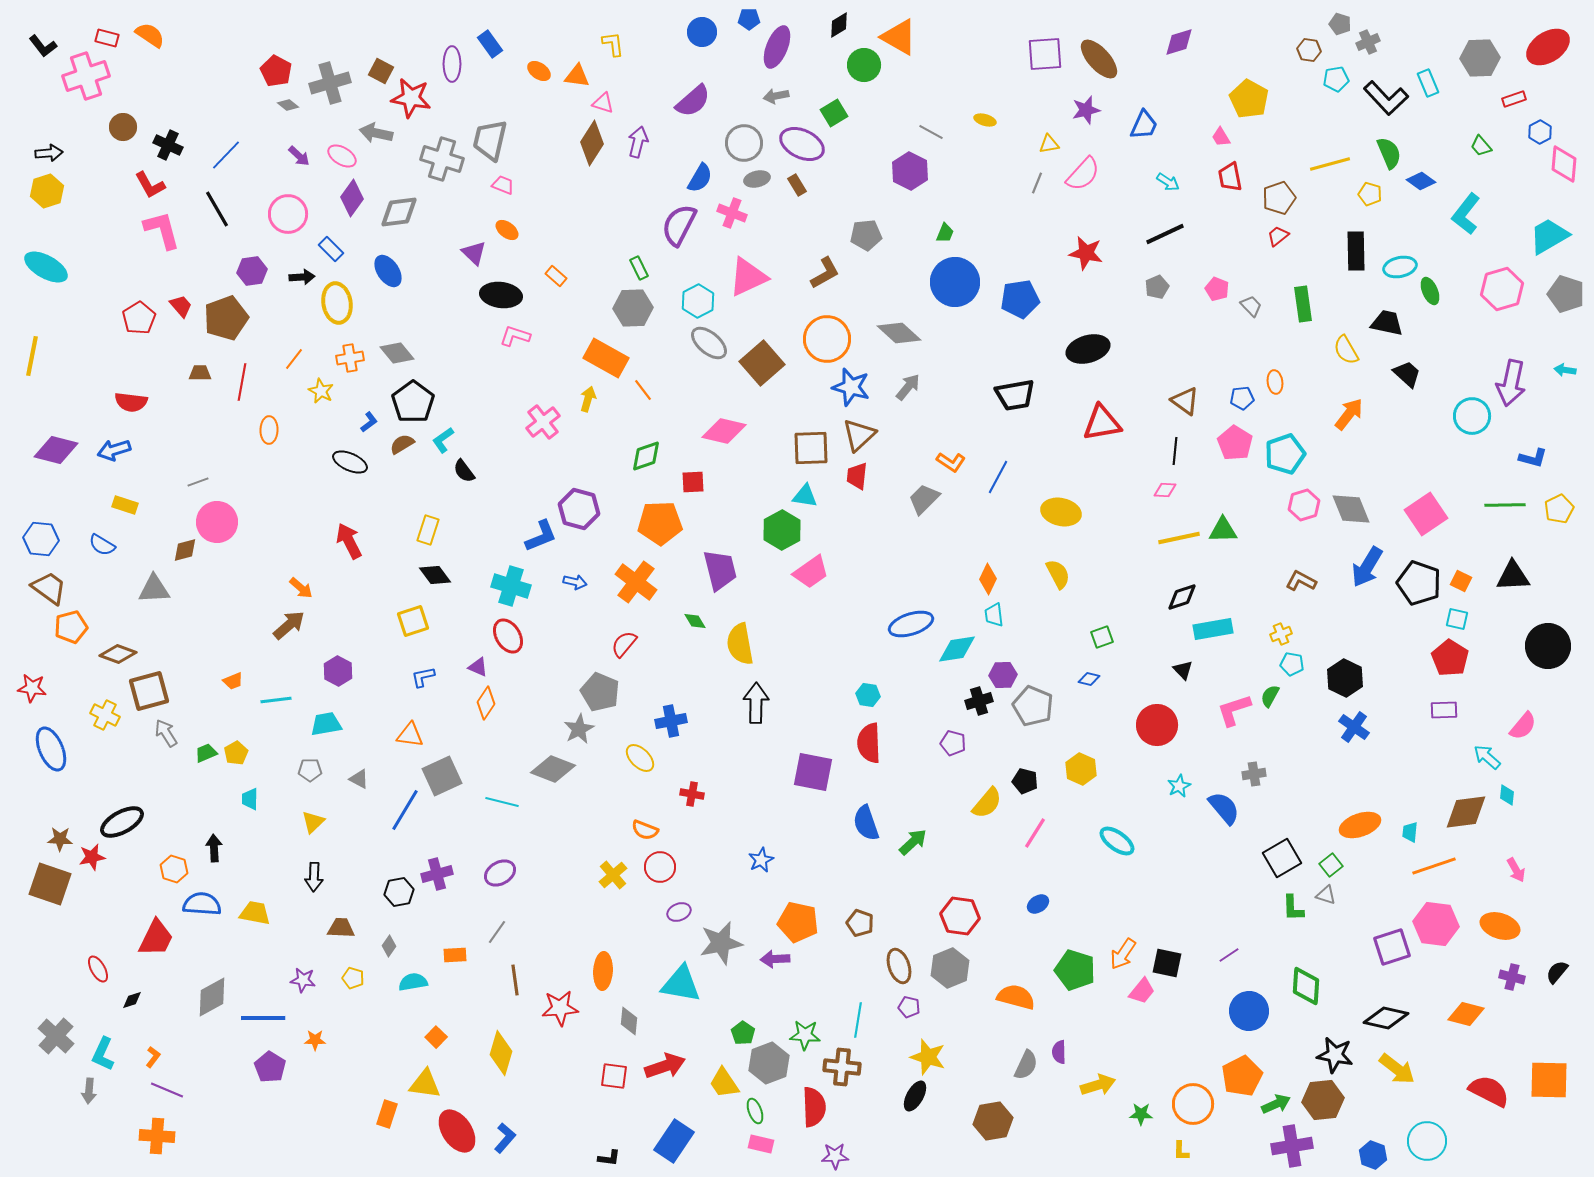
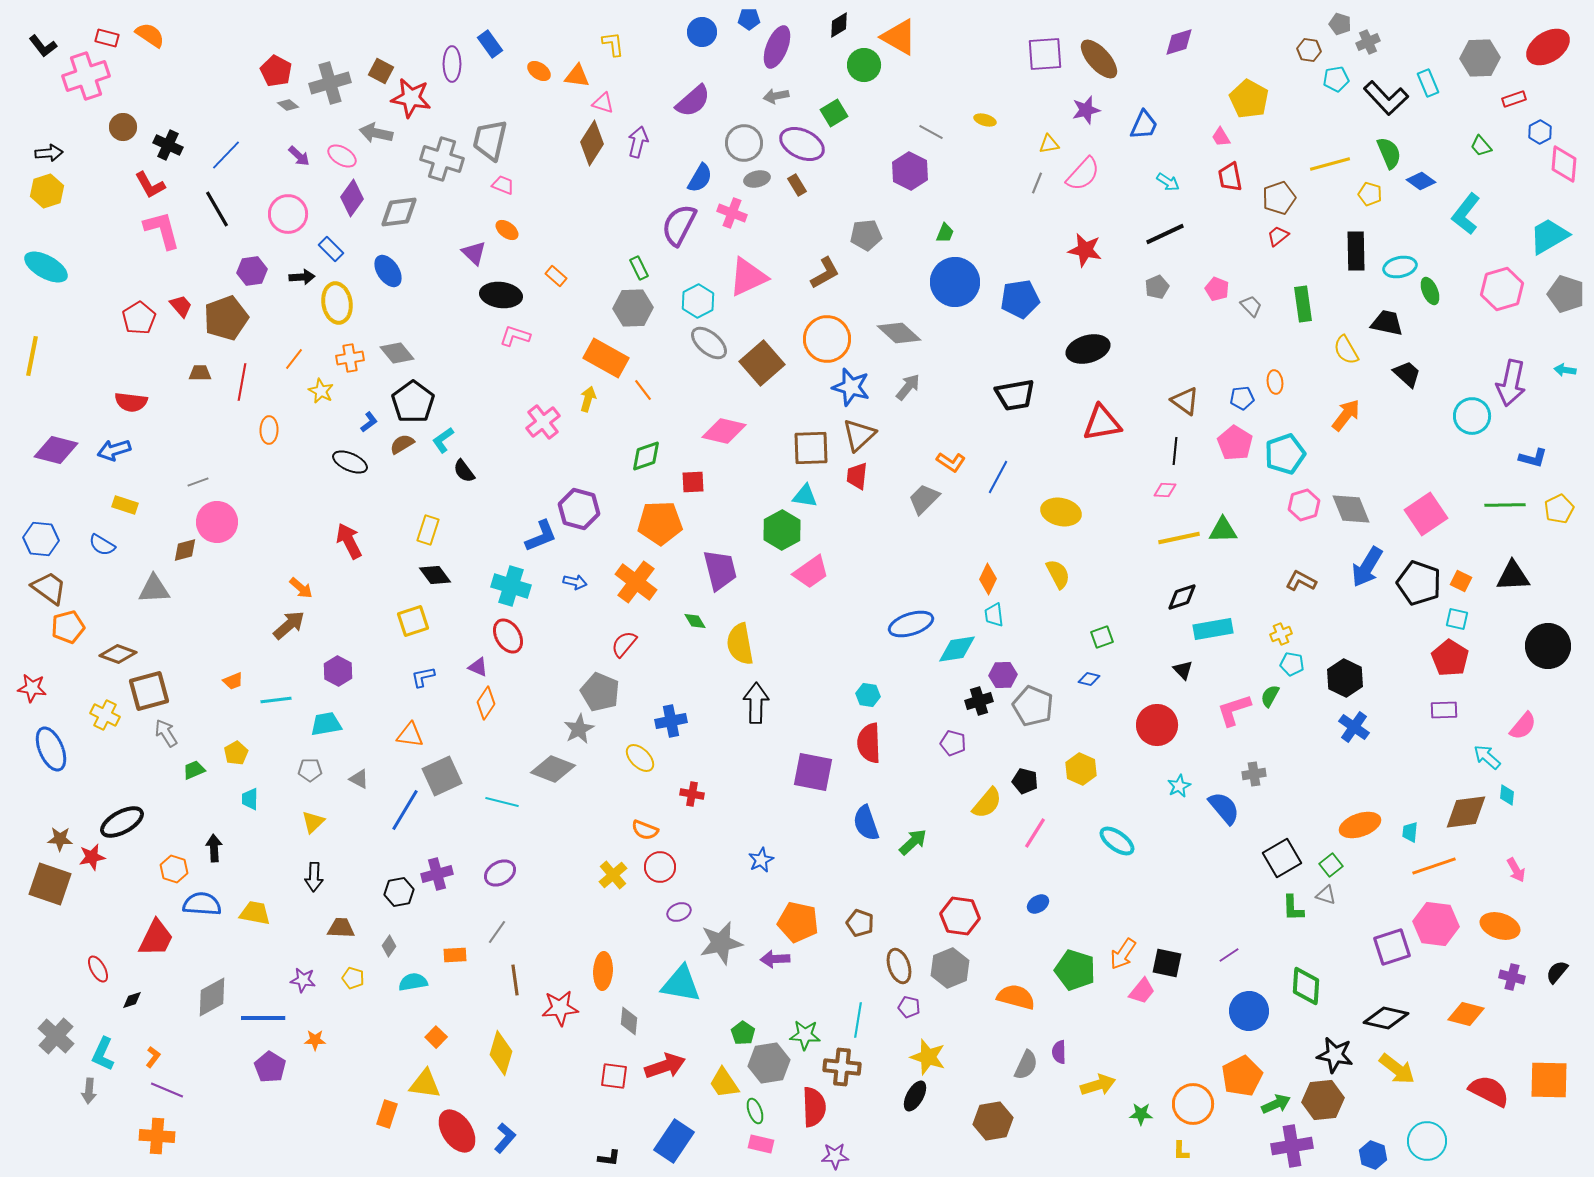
red star at (1086, 253): moved 1 px left, 3 px up
orange arrow at (1349, 414): moved 3 px left, 1 px down
orange pentagon at (71, 627): moved 3 px left
green trapezoid at (206, 753): moved 12 px left, 17 px down
gray hexagon at (769, 1063): rotated 12 degrees clockwise
